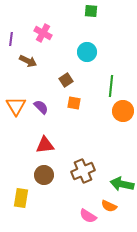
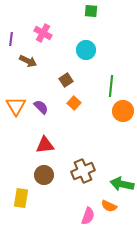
cyan circle: moved 1 px left, 2 px up
orange square: rotated 32 degrees clockwise
pink semicircle: rotated 102 degrees counterclockwise
